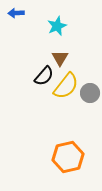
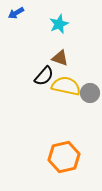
blue arrow: rotated 28 degrees counterclockwise
cyan star: moved 2 px right, 2 px up
brown triangle: rotated 42 degrees counterclockwise
yellow semicircle: rotated 116 degrees counterclockwise
orange hexagon: moved 4 px left
